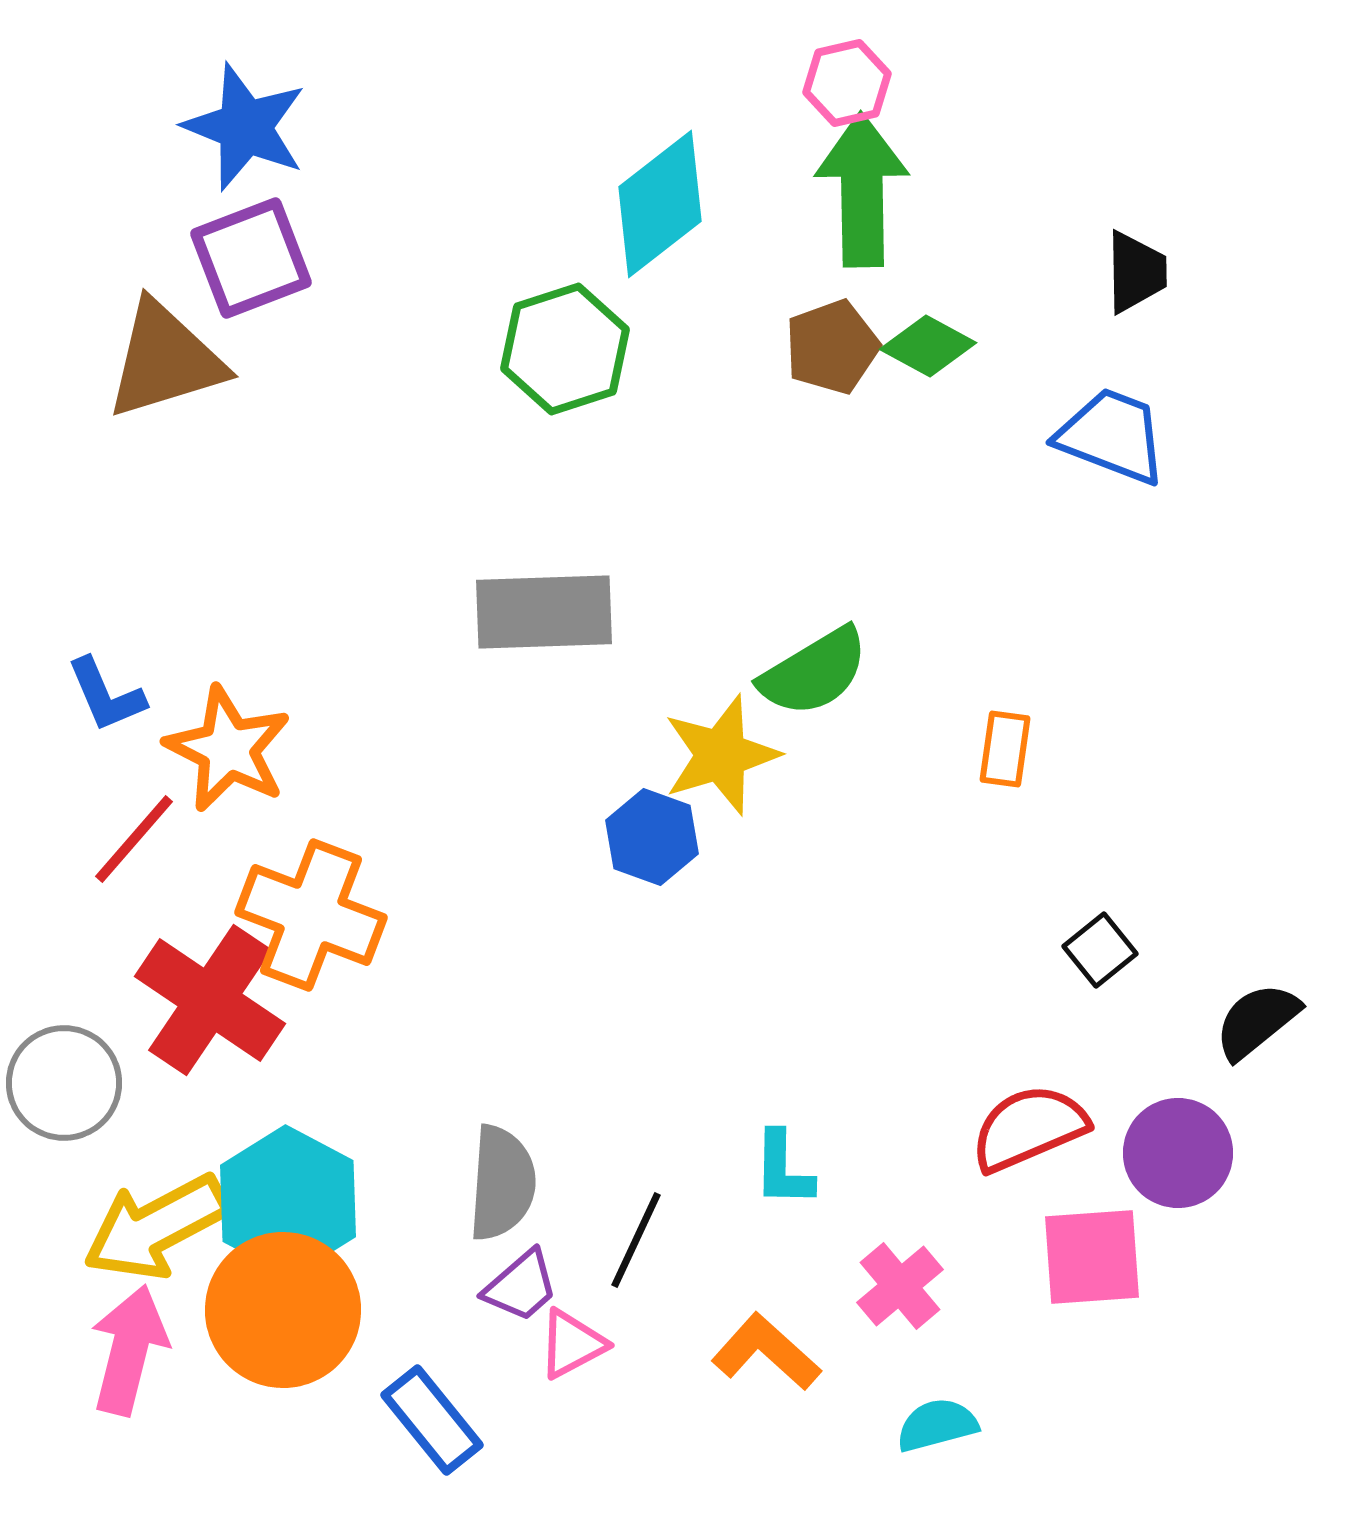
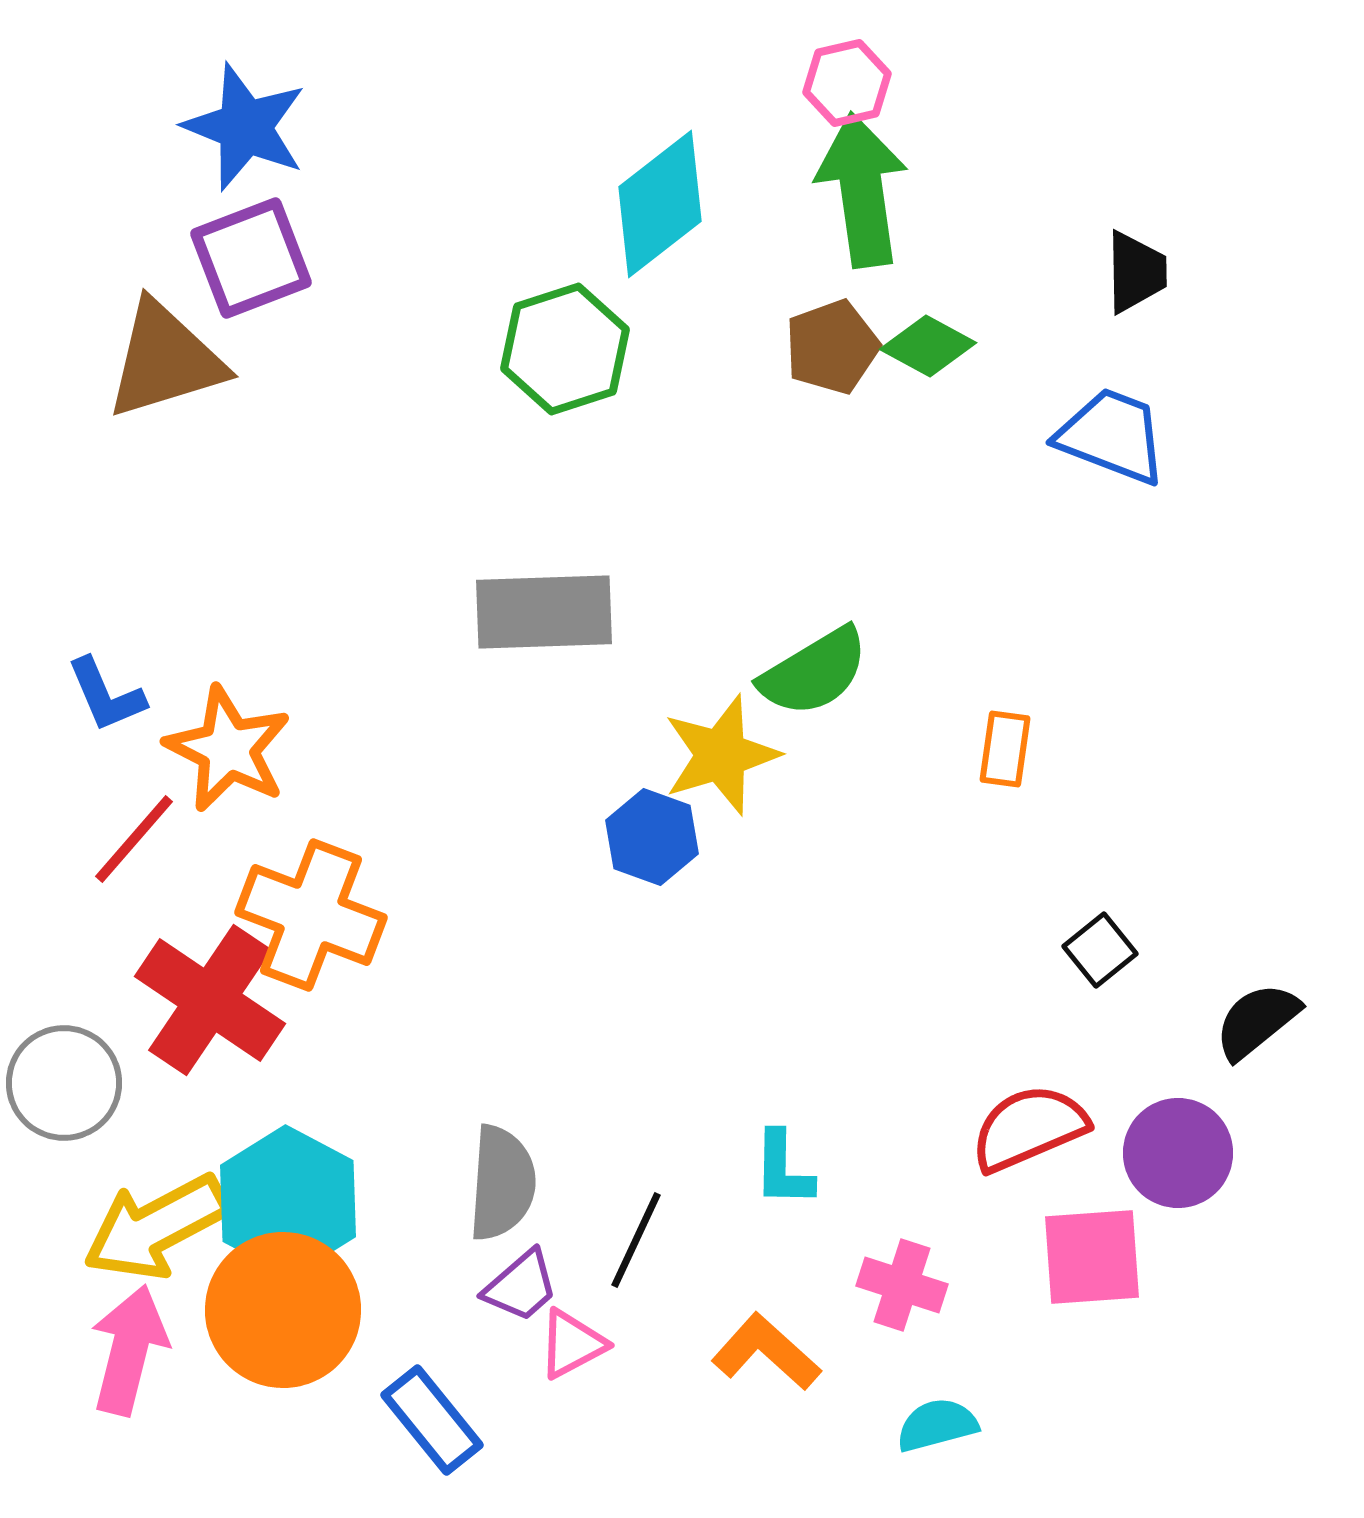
green arrow: rotated 7 degrees counterclockwise
pink cross: moved 2 px right, 1 px up; rotated 32 degrees counterclockwise
